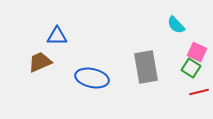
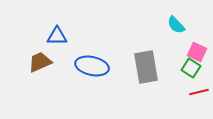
blue ellipse: moved 12 px up
